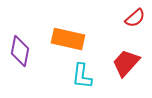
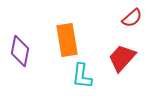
red semicircle: moved 3 px left
orange rectangle: moved 1 px left, 1 px down; rotated 68 degrees clockwise
red trapezoid: moved 4 px left, 5 px up
